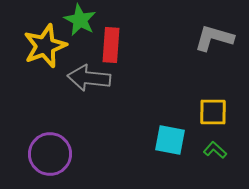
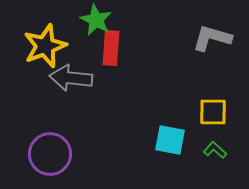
green star: moved 16 px right
gray L-shape: moved 2 px left
red rectangle: moved 3 px down
gray arrow: moved 18 px left
